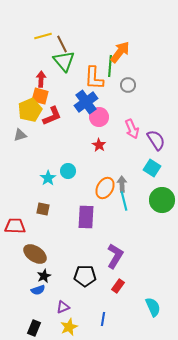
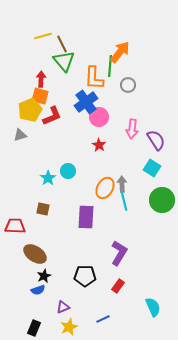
pink arrow: rotated 30 degrees clockwise
purple L-shape: moved 4 px right, 3 px up
blue line: rotated 56 degrees clockwise
